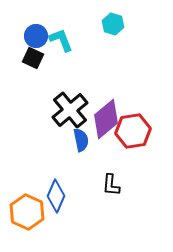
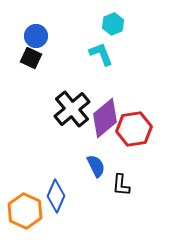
cyan hexagon: rotated 20 degrees clockwise
cyan L-shape: moved 40 px right, 14 px down
black square: moved 2 px left
black cross: moved 2 px right, 1 px up
purple diamond: moved 1 px left, 1 px up
red hexagon: moved 1 px right, 2 px up
blue semicircle: moved 15 px right, 26 px down; rotated 15 degrees counterclockwise
black L-shape: moved 10 px right
orange hexagon: moved 2 px left, 1 px up
